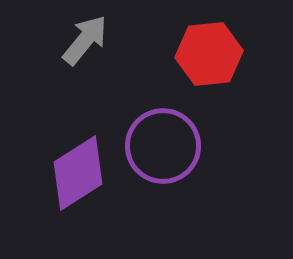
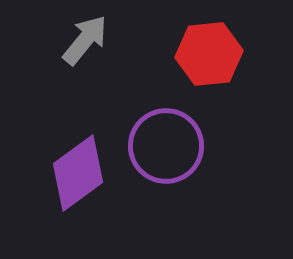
purple circle: moved 3 px right
purple diamond: rotated 4 degrees counterclockwise
